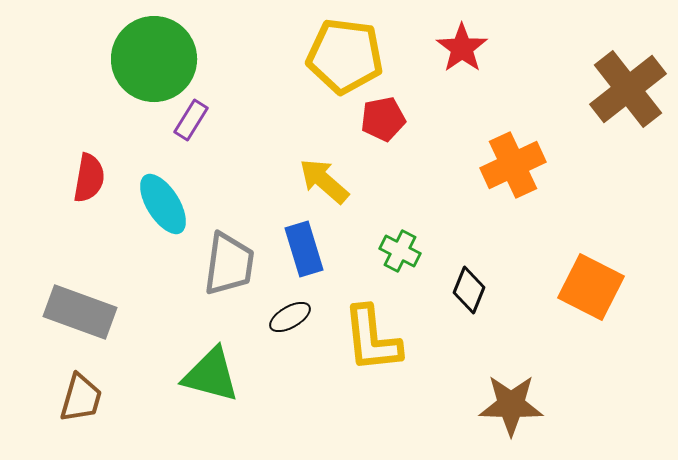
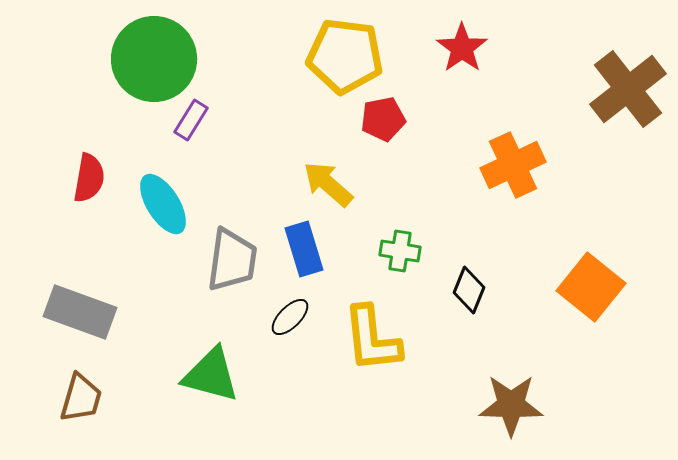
yellow arrow: moved 4 px right, 3 px down
green cross: rotated 18 degrees counterclockwise
gray trapezoid: moved 3 px right, 4 px up
orange square: rotated 12 degrees clockwise
black ellipse: rotated 15 degrees counterclockwise
